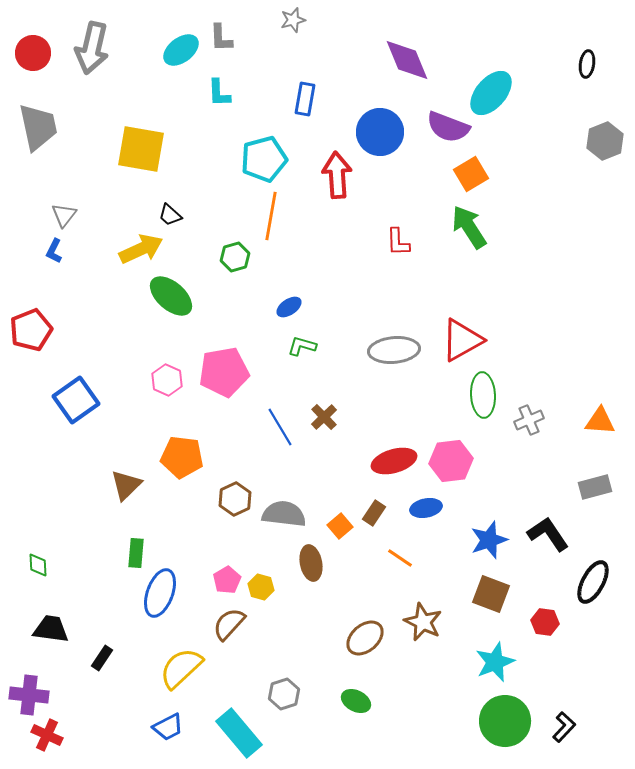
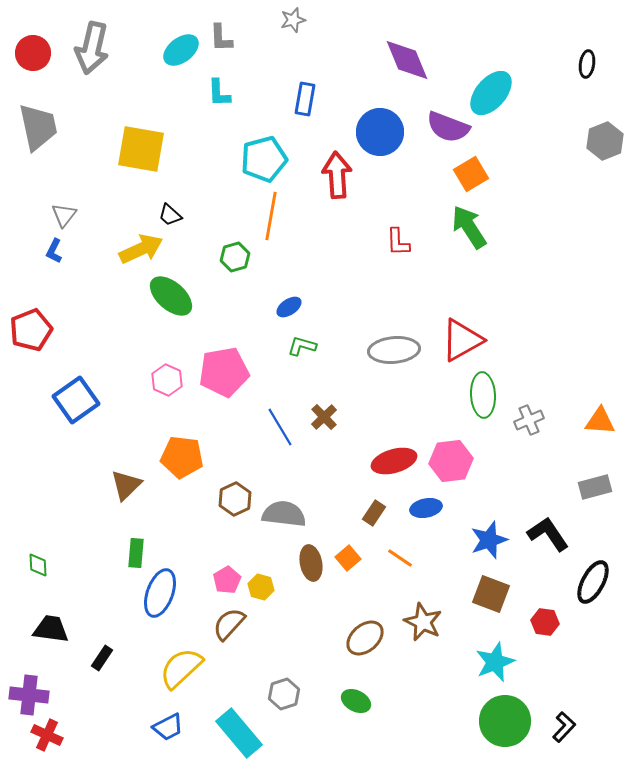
orange square at (340, 526): moved 8 px right, 32 px down
